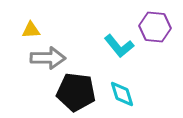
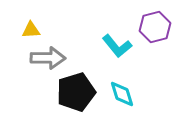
purple hexagon: rotated 20 degrees counterclockwise
cyan L-shape: moved 2 px left
black pentagon: rotated 24 degrees counterclockwise
